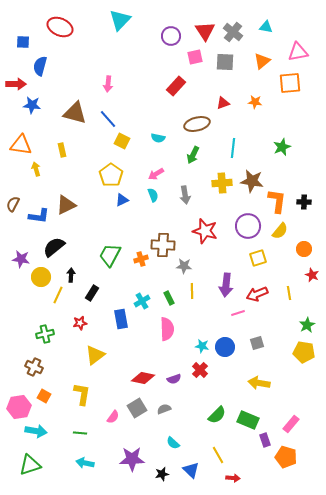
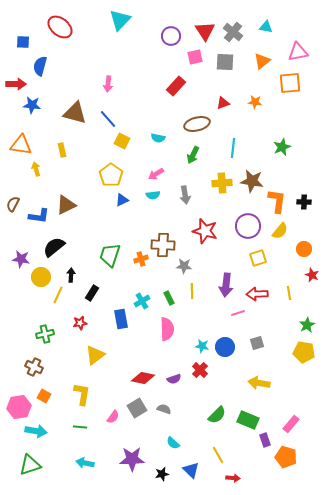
red ellipse at (60, 27): rotated 15 degrees clockwise
cyan semicircle at (153, 195): rotated 104 degrees clockwise
green trapezoid at (110, 255): rotated 10 degrees counterclockwise
red arrow at (257, 294): rotated 20 degrees clockwise
gray semicircle at (164, 409): rotated 40 degrees clockwise
green line at (80, 433): moved 6 px up
